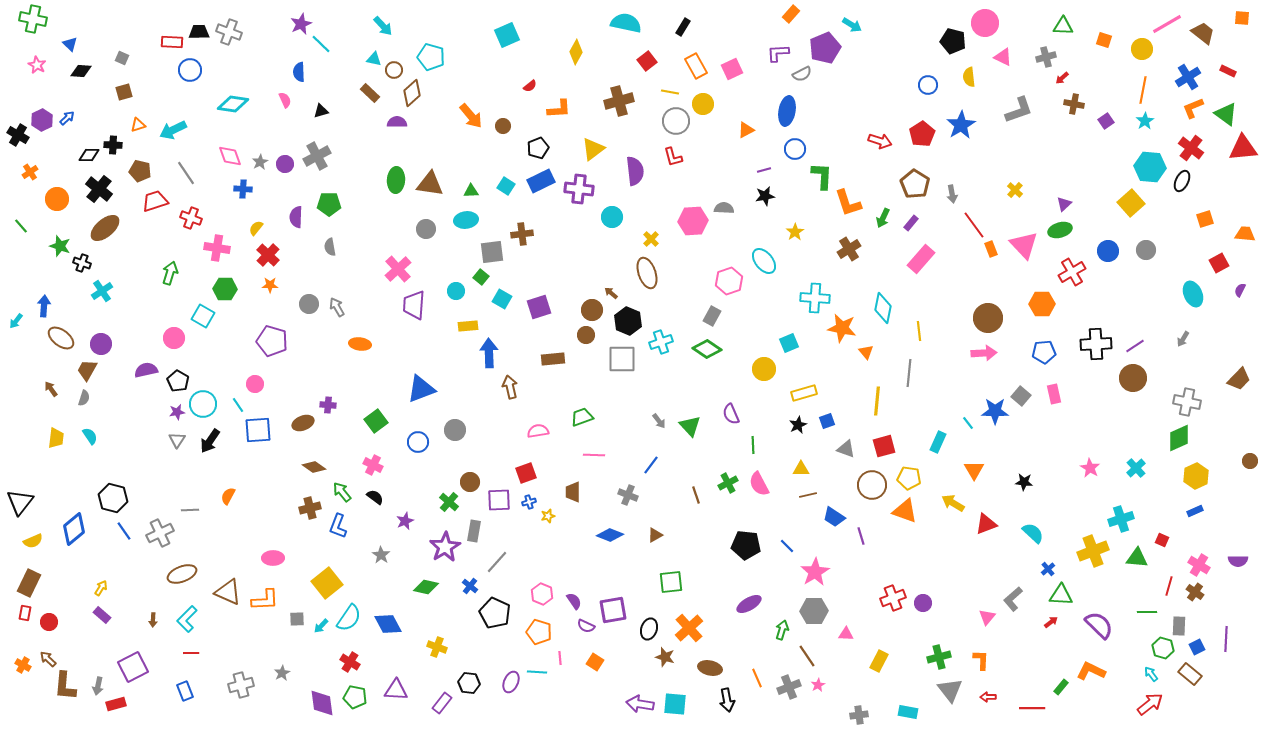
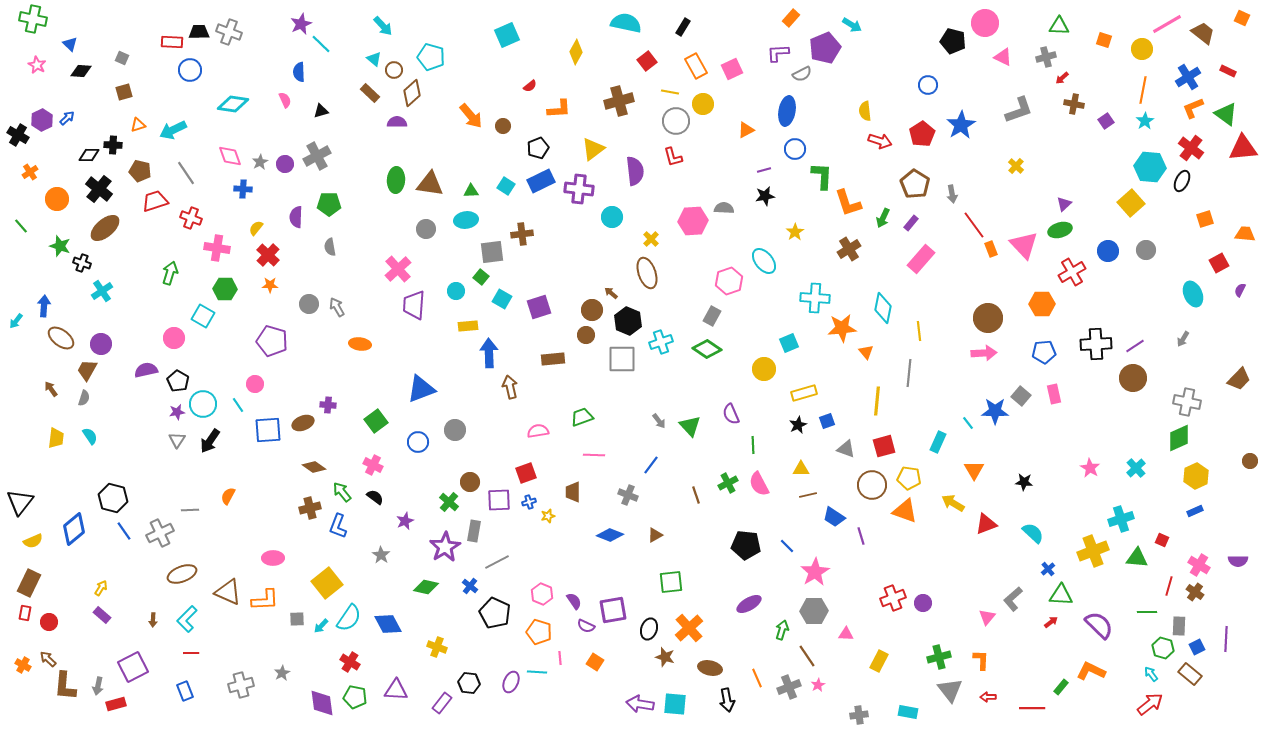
orange rectangle at (791, 14): moved 4 px down
orange square at (1242, 18): rotated 21 degrees clockwise
green triangle at (1063, 26): moved 4 px left
cyan triangle at (374, 59): rotated 28 degrees clockwise
yellow semicircle at (969, 77): moved 104 px left, 34 px down
yellow cross at (1015, 190): moved 1 px right, 24 px up
orange star at (842, 328): rotated 16 degrees counterclockwise
blue square at (258, 430): moved 10 px right
gray line at (497, 562): rotated 20 degrees clockwise
